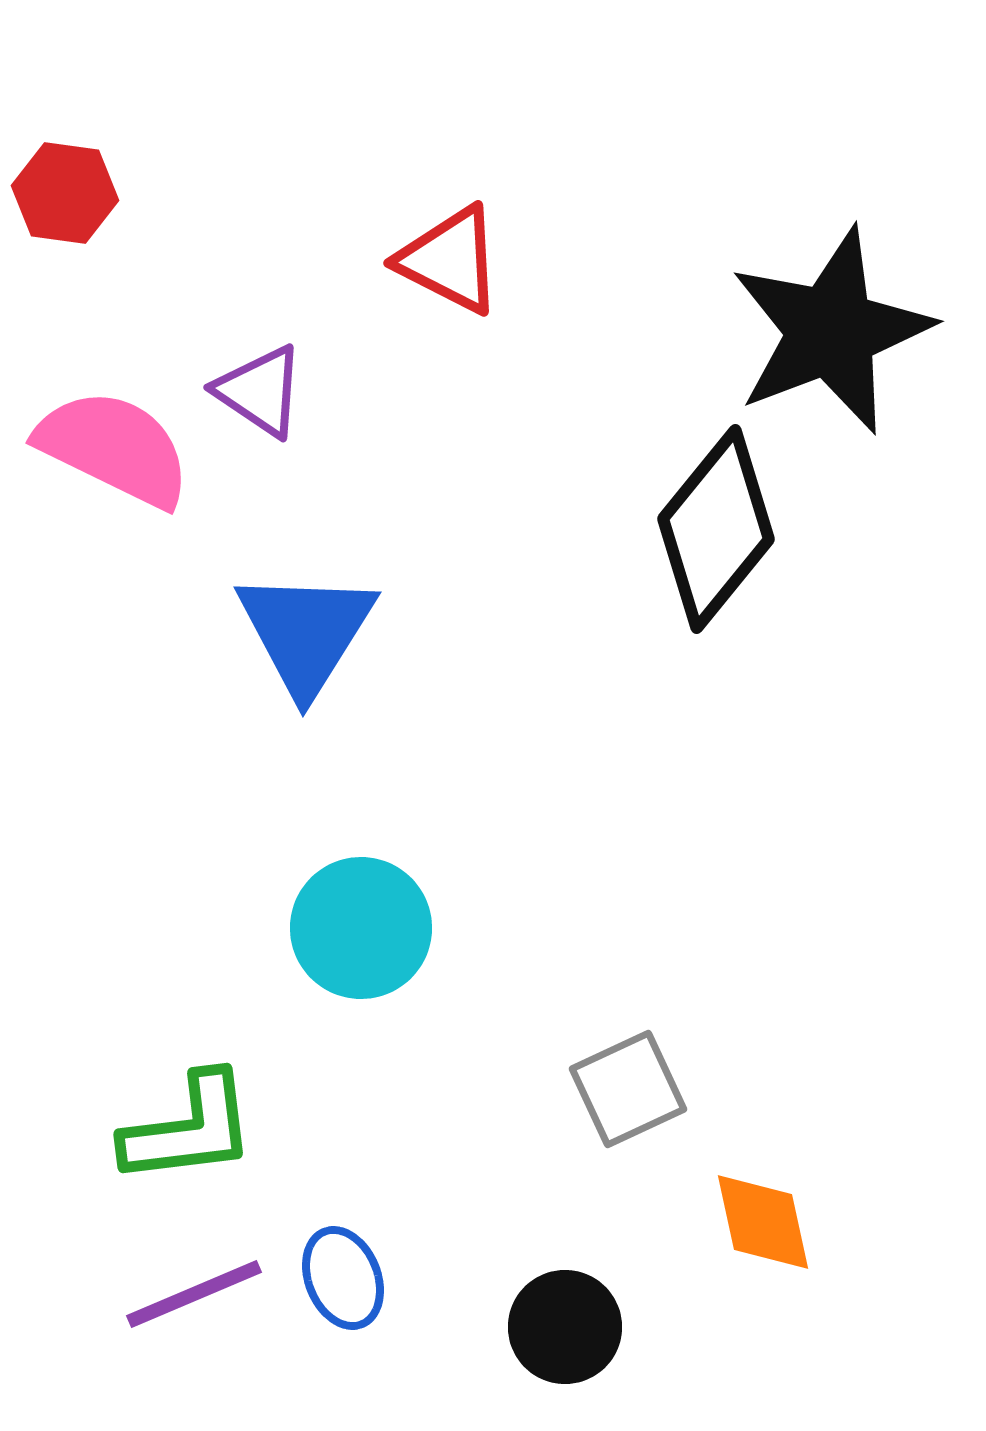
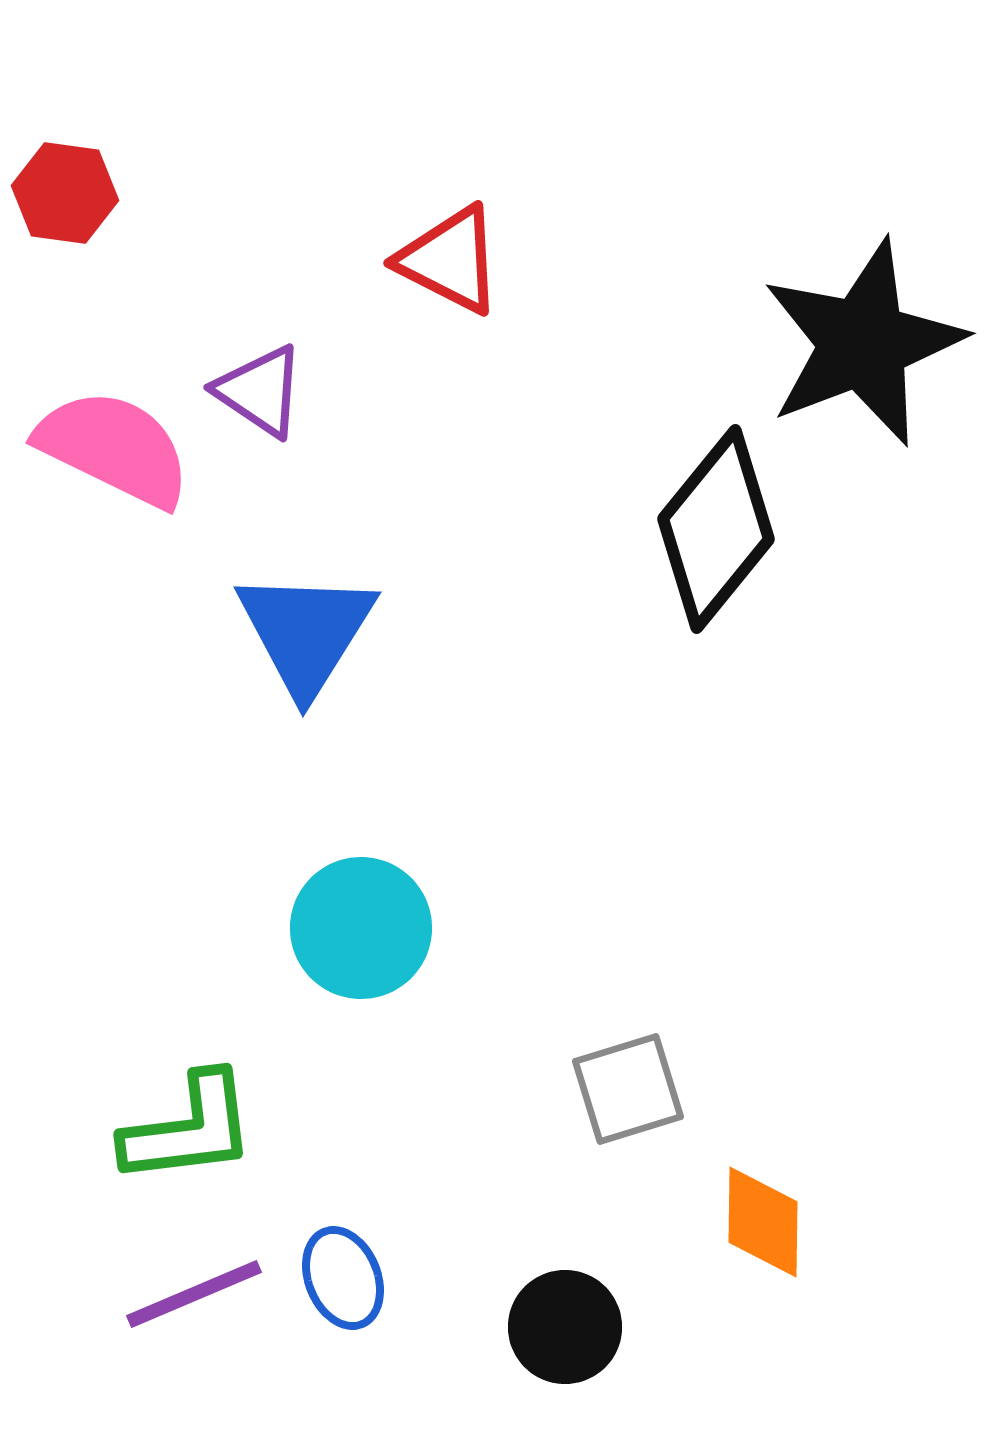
black star: moved 32 px right, 12 px down
gray square: rotated 8 degrees clockwise
orange diamond: rotated 13 degrees clockwise
